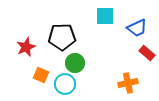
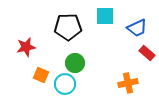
black pentagon: moved 6 px right, 10 px up
red star: rotated 12 degrees clockwise
